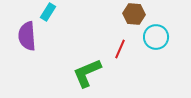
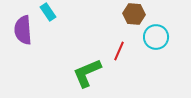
cyan rectangle: rotated 66 degrees counterclockwise
purple semicircle: moved 4 px left, 6 px up
red line: moved 1 px left, 2 px down
